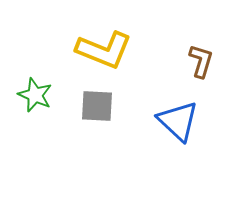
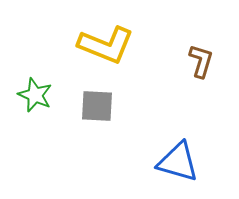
yellow L-shape: moved 2 px right, 5 px up
blue triangle: moved 41 px down; rotated 27 degrees counterclockwise
